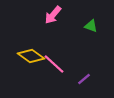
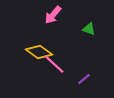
green triangle: moved 2 px left, 3 px down
yellow diamond: moved 8 px right, 4 px up
